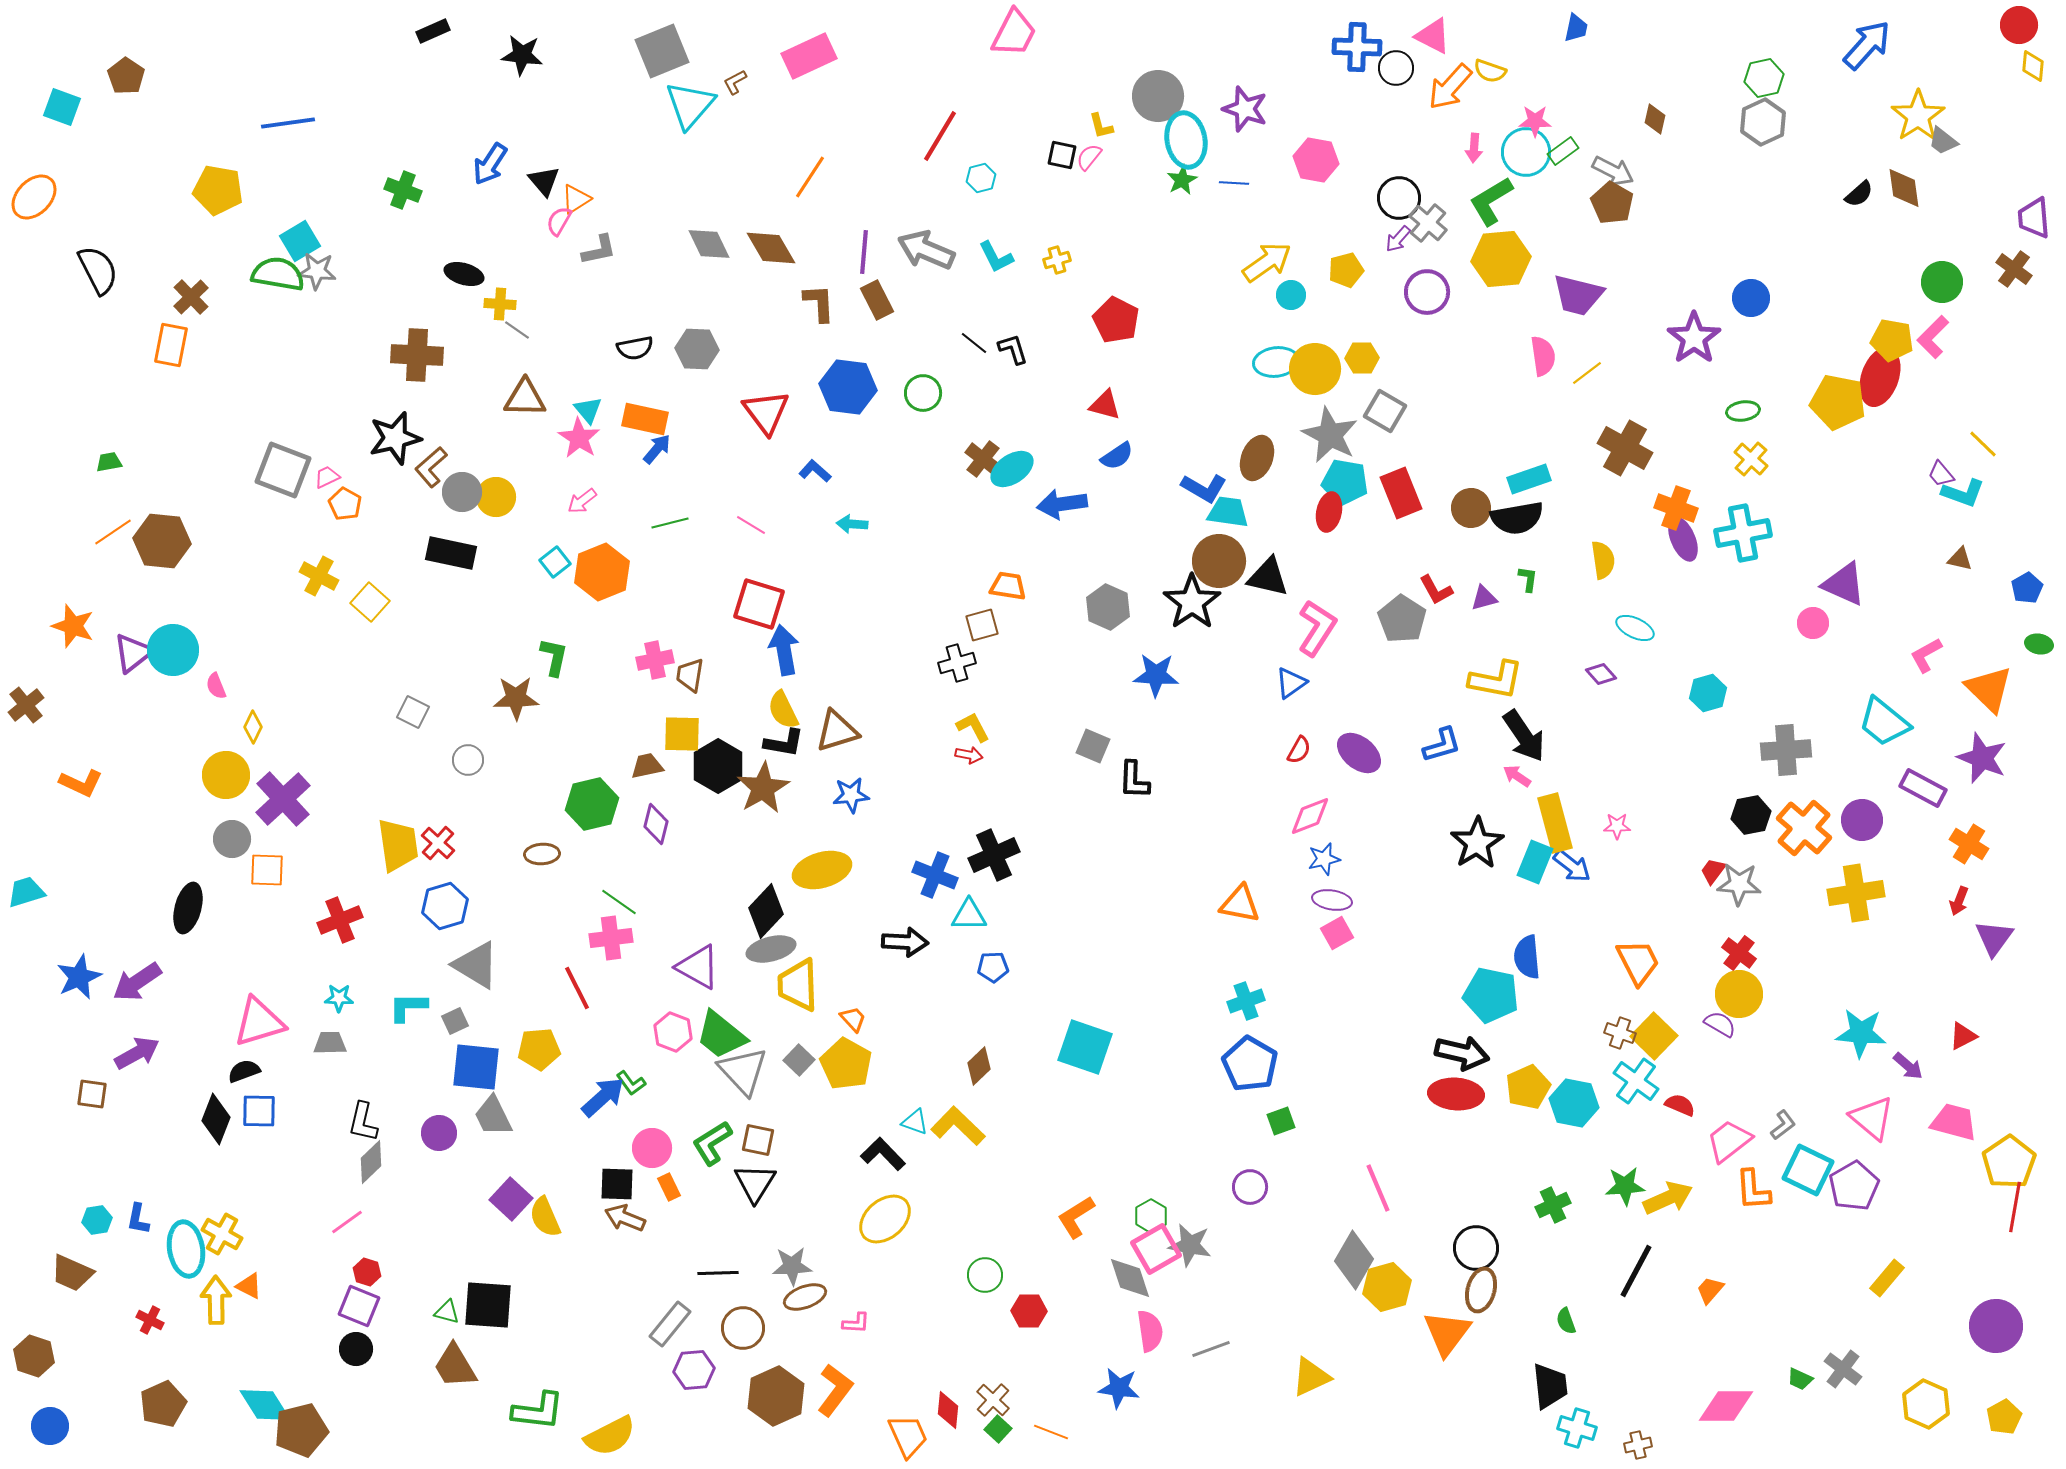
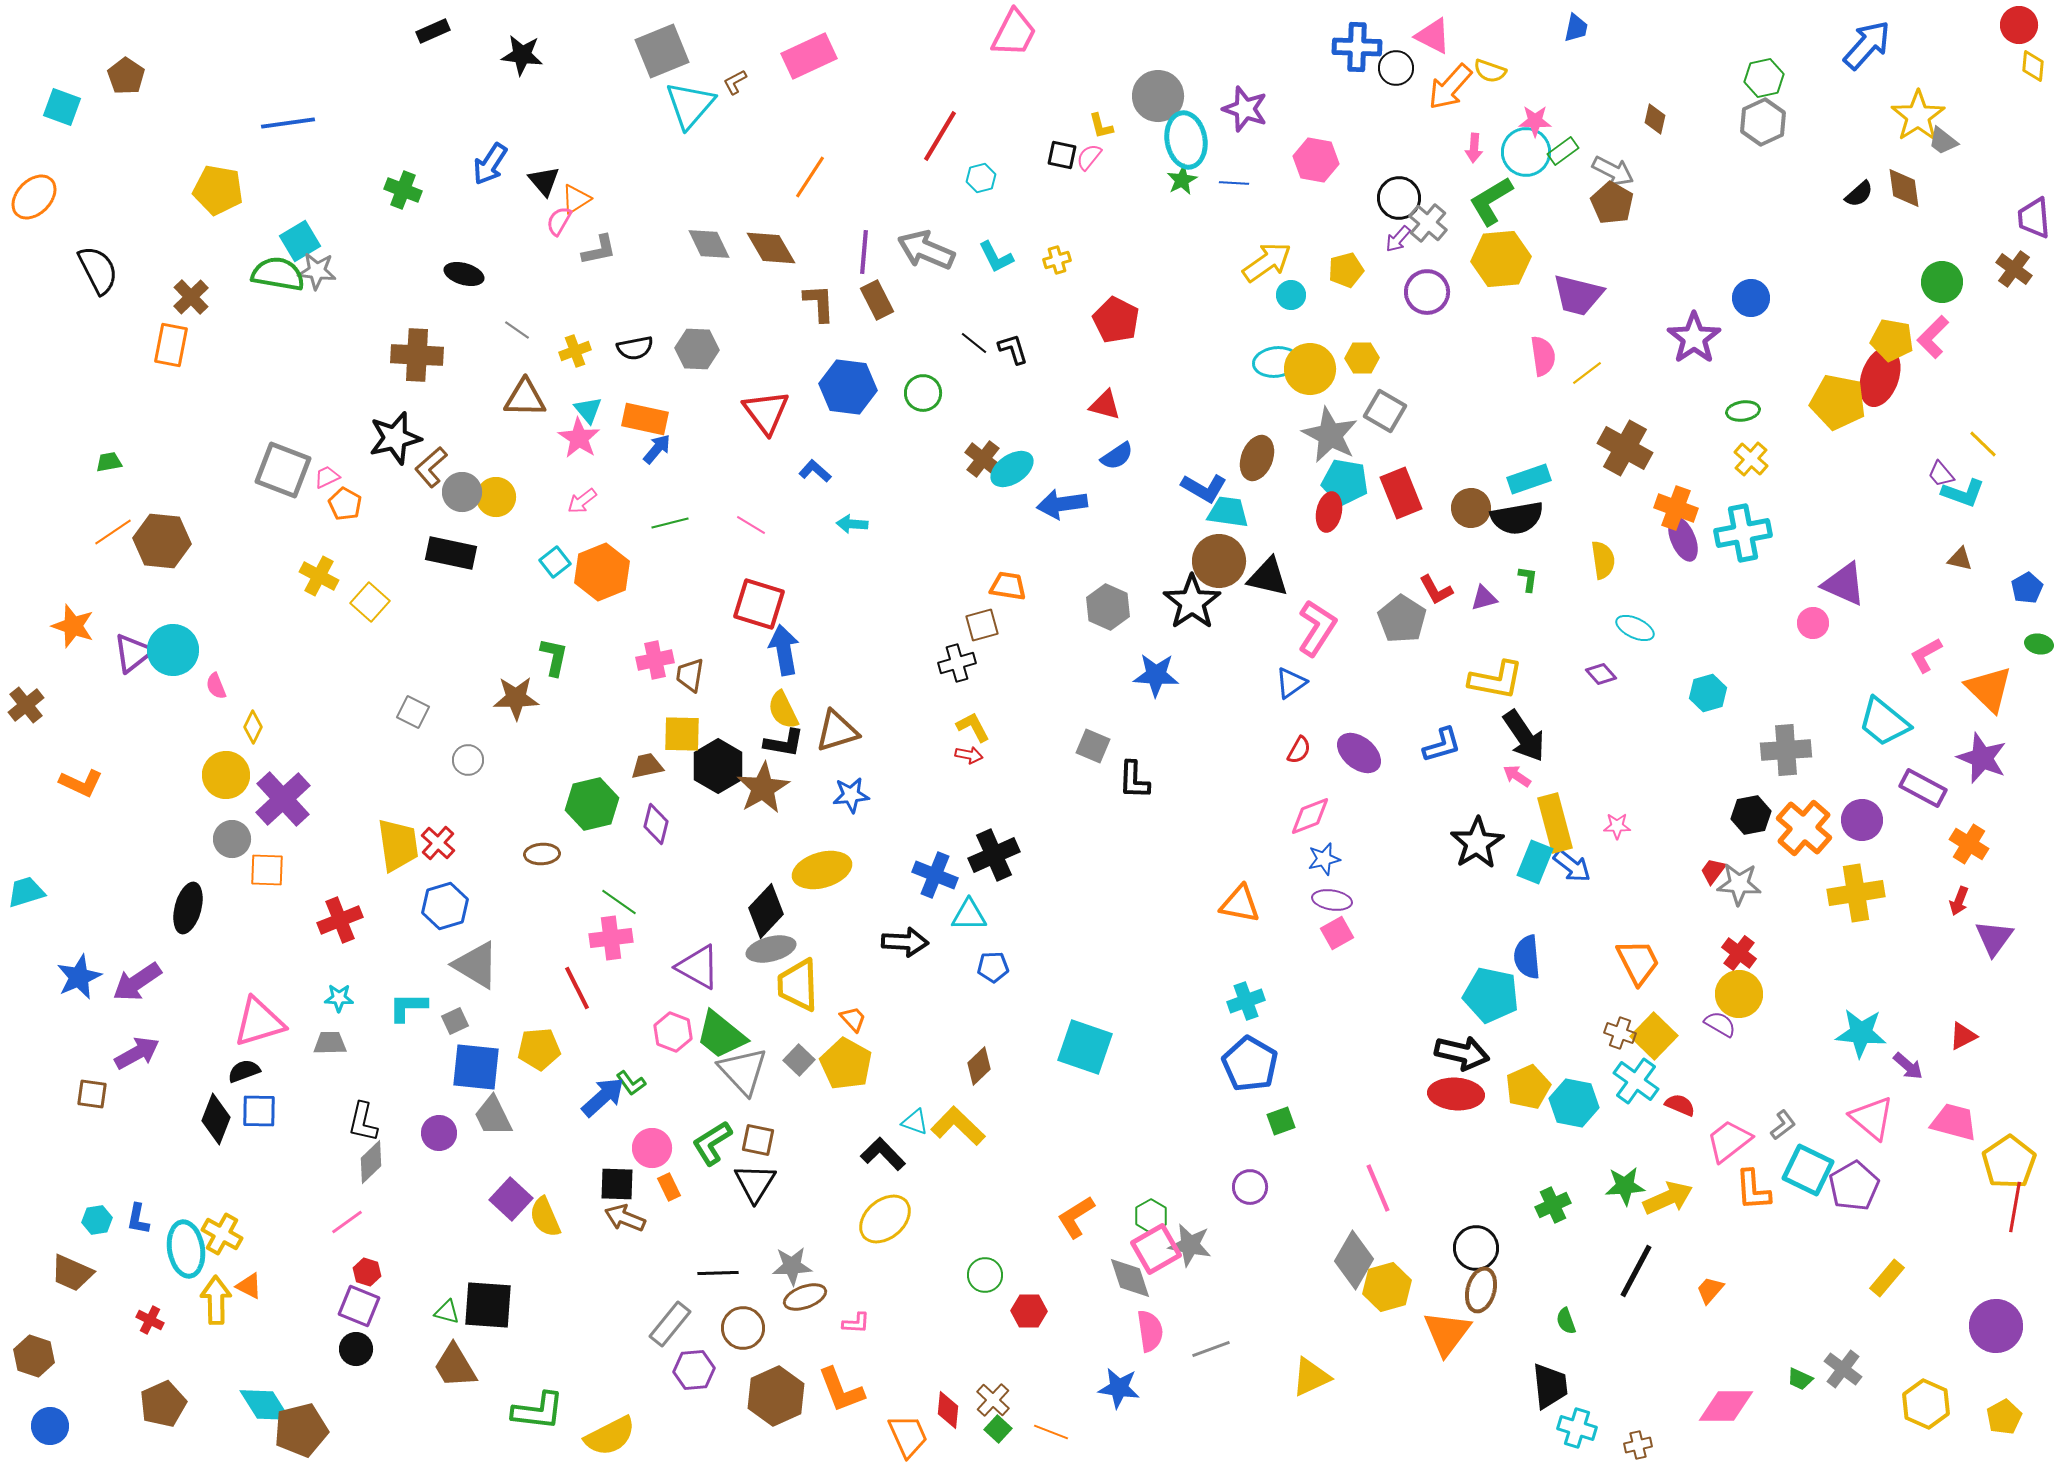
yellow cross at (500, 304): moved 75 px right, 47 px down; rotated 24 degrees counterclockwise
yellow circle at (1315, 369): moved 5 px left
orange L-shape at (835, 1390): moved 6 px right; rotated 122 degrees clockwise
